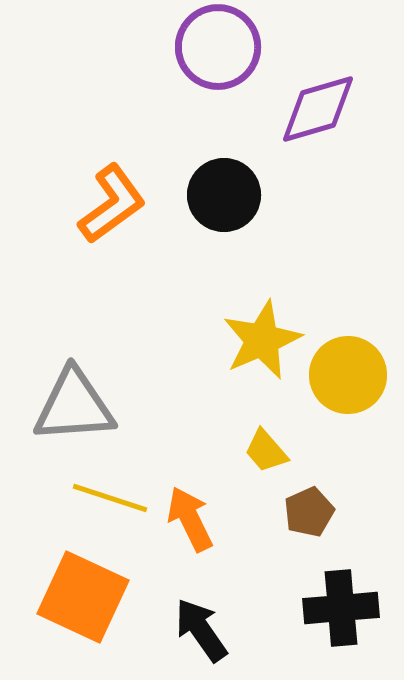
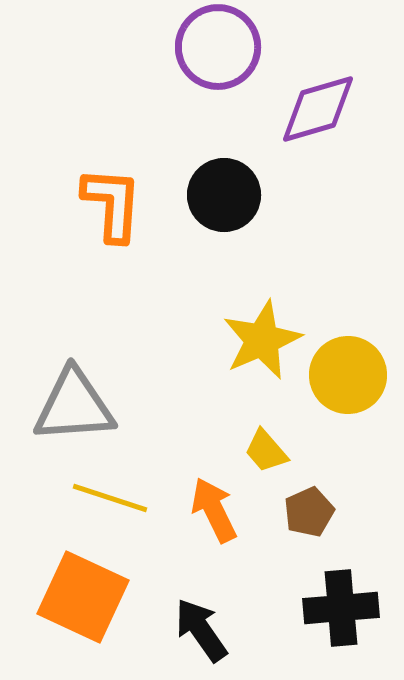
orange L-shape: rotated 50 degrees counterclockwise
orange arrow: moved 24 px right, 9 px up
